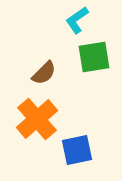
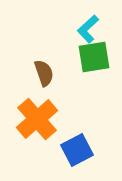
cyan L-shape: moved 11 px right, 9 px down; rotated 8 degrees counterclockwise
brown semicircle: rotated 64 degrees counterclockwise
blue square: rotated 16 degrees counterclockwise
